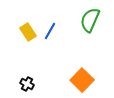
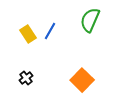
yellow rectangle: moved 2 px down
black cross: moved 1 px left, 6 px up; rotated 24 degrees clockwise
